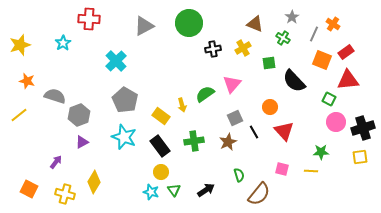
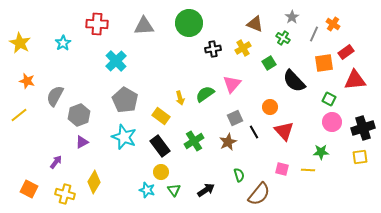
red cross at (89, 19): moved 8 px right, 5 px down
gray triangle at (144, 26): rotated 25 degrees clockwise
yellow star at (20, 45): moved 2 px up; rotated 25 degrees counterclockwise
orange square at (322, 60): moved 2 px right, 3 px down; rotated 30 degrees counterclockwise
green square at (269, 63): rotated 24 degrees counterclockwise
red triangle at (348, 80): moved 7 px right
gray semicircle at (55, 96): rotated 80 degrees counterclockwise
yellow arrow at (182, 105): moved 2 px left, 7 px up
pink circle at (336, 122): moved 4 px left
green cross at (194, 141): rotated 24 degrees counterclockwise
yellow line at (311, 171): moved 3 px left, 1 px up
cyan star at (151, 192): moved 4 px left, 2 px up
